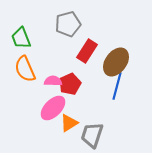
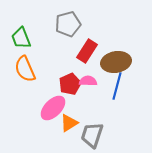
brown ellipse: rotated 44 degrees clockwise
pink semicircle: moved 35 px right
